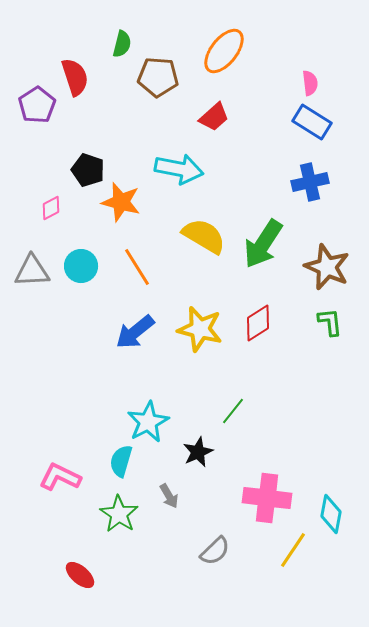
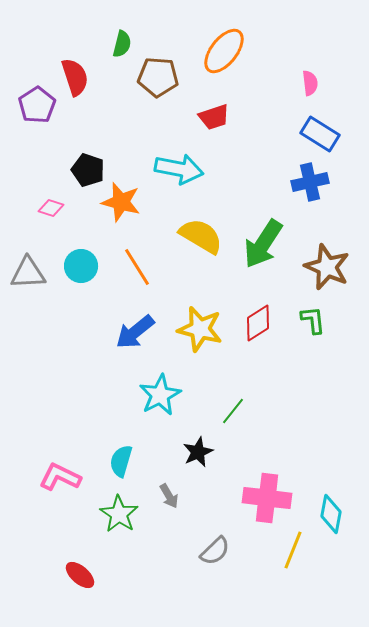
red trapezoid: rotated 24 degrees clockwise
blue rectangle: moved 8 px right, 12 px down
pink diamond: rotated 45 degrees clockwise
yellow semicircle: moved 3 px left
gray triangle: moved 4 px left, 2 px down
green L-shape: moved 17 px left, 2 px up
cyan star: moved 12 px right, 27 px up
yellow line: rotated 12 degrees counterclockwise
